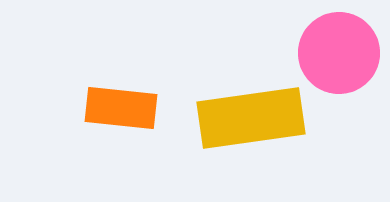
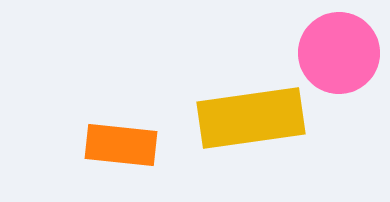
orange rectangle: moved 37 px down
